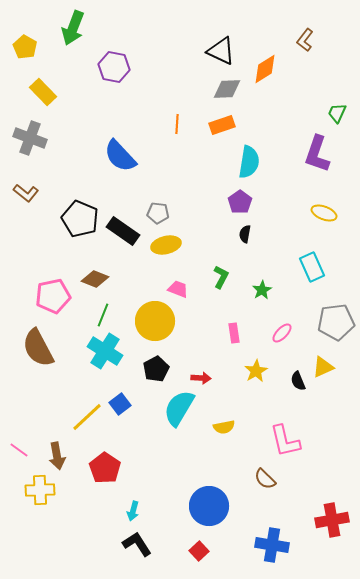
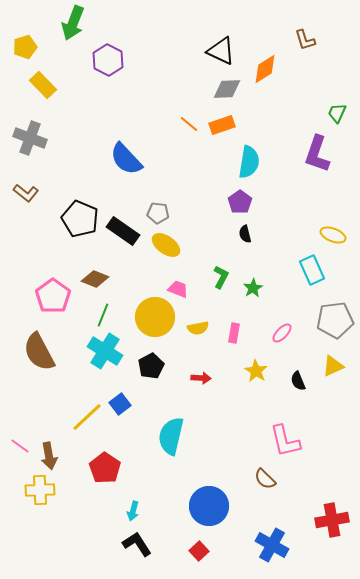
green arrow at (73, 28): moved 5 px up
brown L-shape at (305, 40): rotated 55 degrees counterclockwise
yellow pentagon at (25, 47): rotated 25 degrees clockwise
purple hexagon at (114, 67): moved 6 px left, 7 px up; rotated 16 degrees clockwise
yellow rectangle at (43, 92): moved 7 px up
orange line at (177, 124): moved 12 px right; rotated 54 degrees counterclockwise
blue semicircle at (120, 156): moved 6 px right, 3 px down
yellow ellipse at (324, 213): moved 9 px right, 22 px down
black semicircle at (245, 234): rotated 24 degrees counterclockwise
yellow ellipse at (166, 245): rotated 48 degrees clockwise
cyan rectangle at (312, 267): moved 3 px down
green star at (262, 290): moved 9 px left, 2 px up
pink pentagon at (53, 296): rotated 24 degrees counterclockwise
yellow circle at (155, 321): moved 4 px up
gray pentagon at (336, 322): moved 1 px left, 2 px up
pink rectangle at (234, 333): rotated 18 degrees clockwise
brown semicircle at (38, 348): moved 1 px right, 4 px down
yellow triangle at (323, 367): moved 10 px right, 1 px up
black pentagon at (156, 369): moved 5 px left, 3 px up
yellow star at (256, 371): rotated 10 degrees counterclockwise
cyan semicircle at (179, 408): moved 8 px left, 28 px down; rotated 18 degrees counterclockwise
yellow semicircle at (224, 427): moved 26 px left, 99 px up
pink line at (19, 450): moved 1 px right, 4 px up
brown arrow at (57, 456): moved 8 px left
blue cross at (272, 545): rotated 20 degrees clockwise
